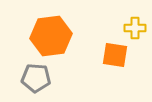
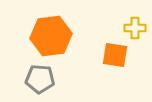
gray pentagon: moved 4 px right, 1 px down
